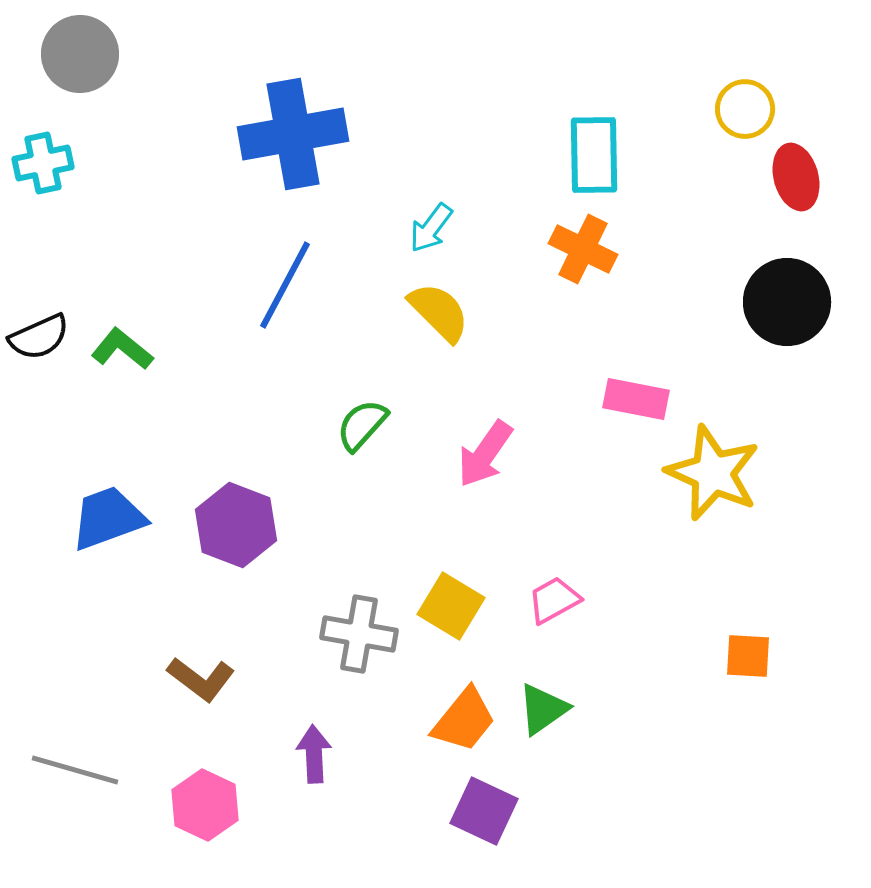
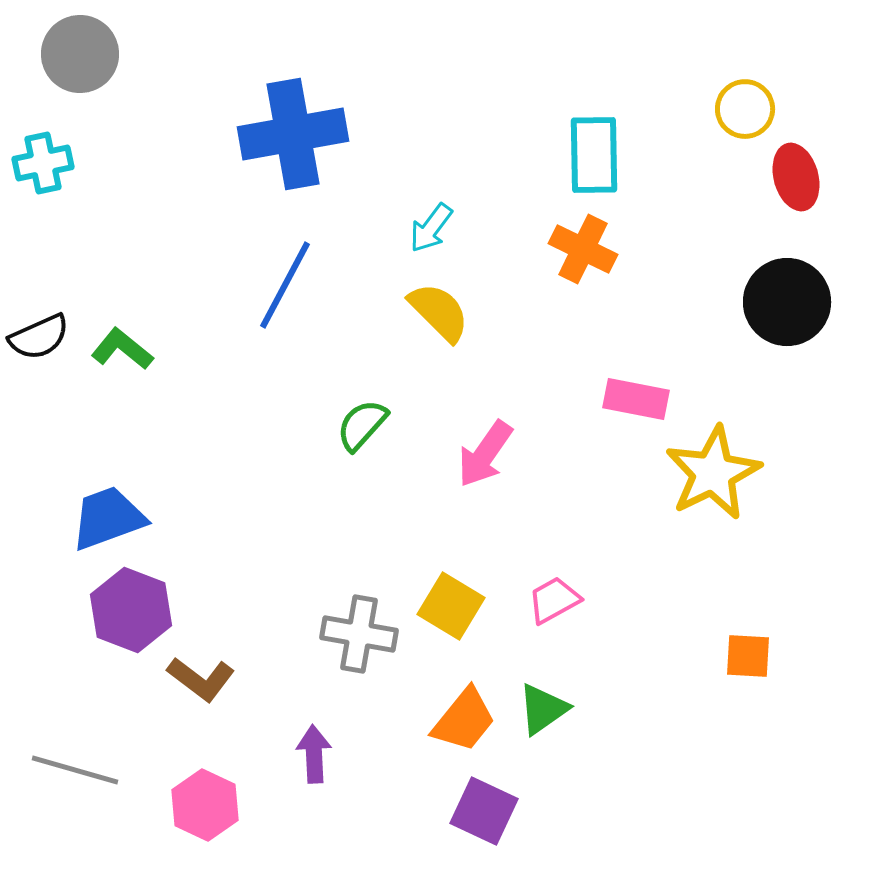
yellow star: rotated 22 degrees clockwise
purple hexagon: moved 105 px left, 85 px down
